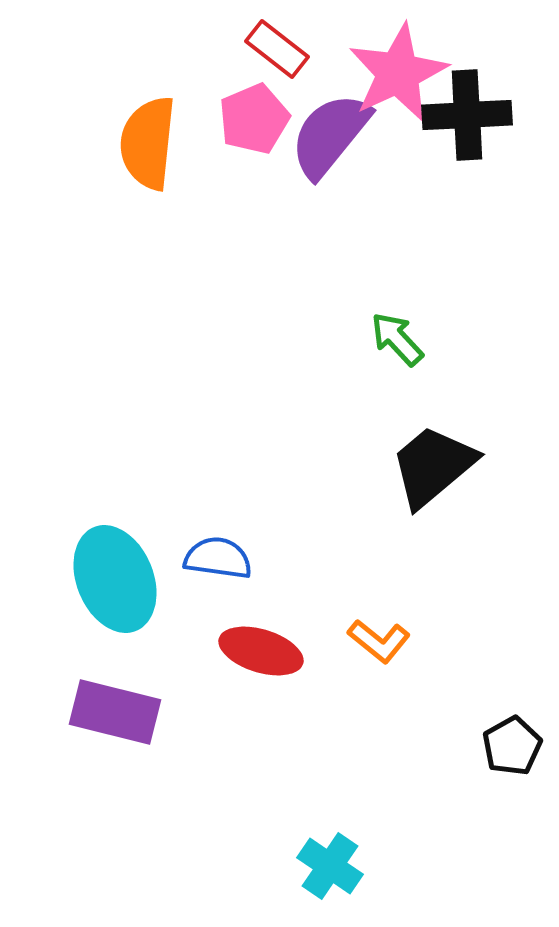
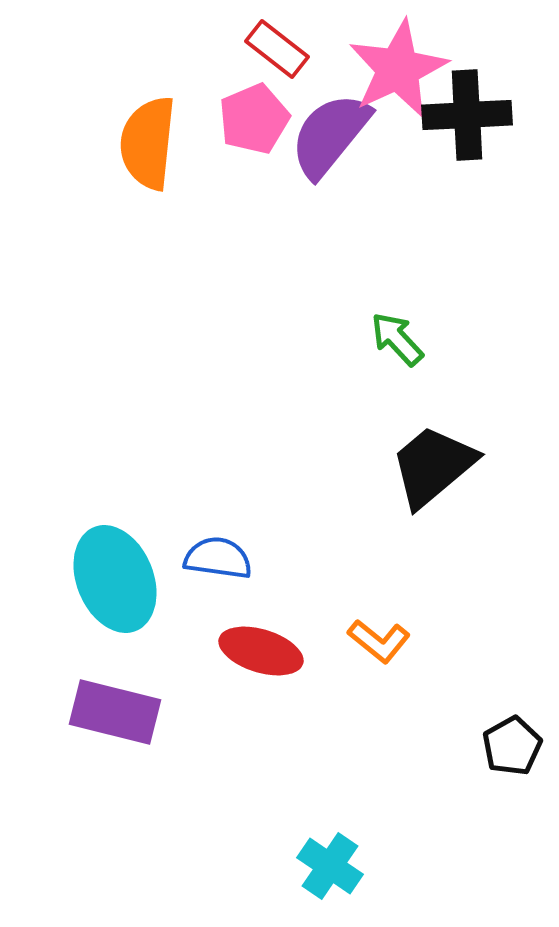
pink star: moved 4 px up
